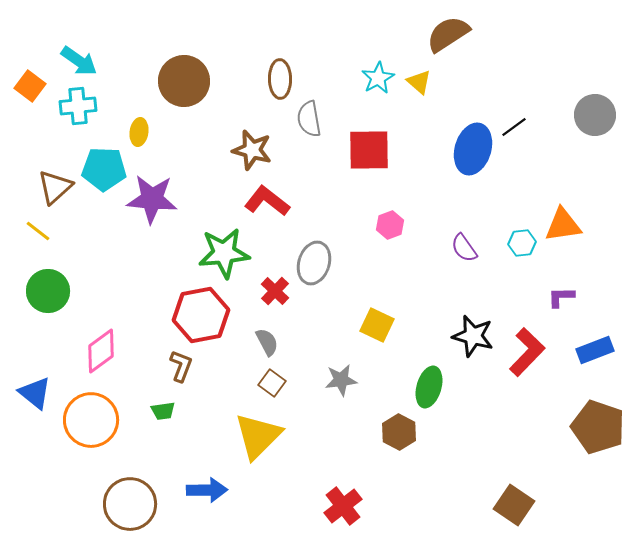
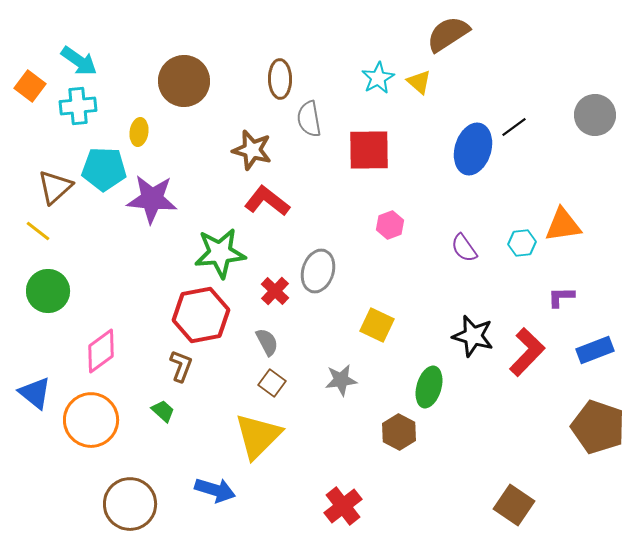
green star at (224, 253): moved 4 px left
gray ellipse at (314, 263): moved 4 px right, 8 px down
green trapezoid at (163, 411): rotated 130 degrees counterclockwise
blue arrow at (207, 490): moved 8 px right; rotated 18 degrees clockwise
